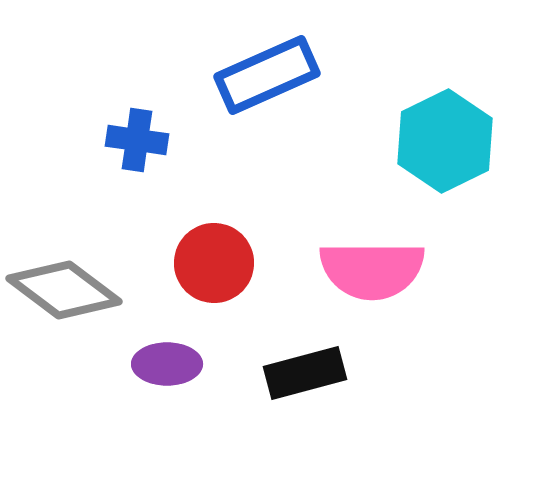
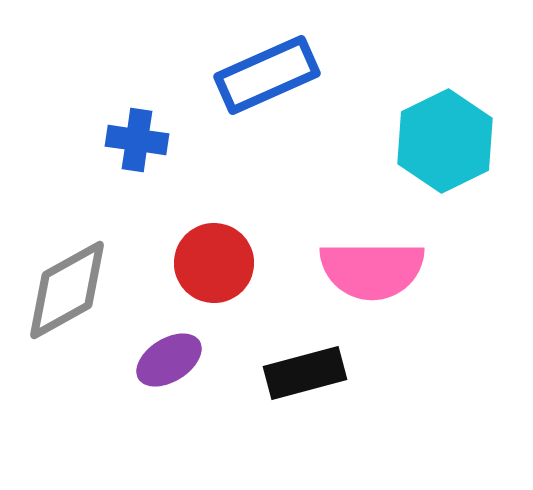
gray diamond: moved 3 px right; rotated 66 degrees counterclockwise
purple ellipse: moved 2 px right, 4 px up; rotated 32 degrees counterclockwise
